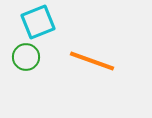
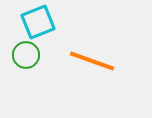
green circle: moved 2 px up
